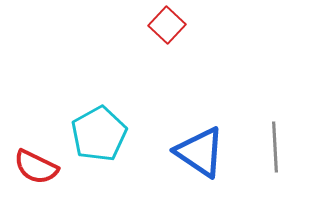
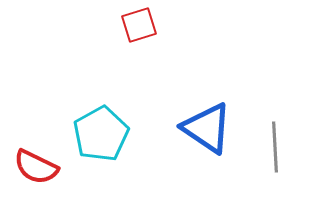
red square: moved 28 px left; rotated 30 degrees clockwise
cyan pentagon: moved 2 px right
blue triangle: moved 7 px right, 24 px up
